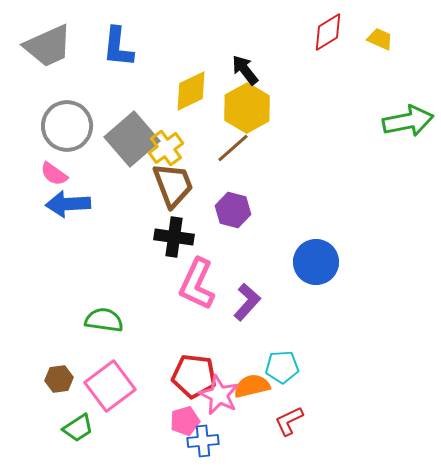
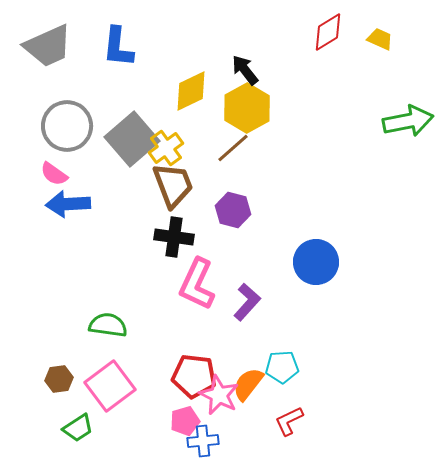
green semicircle: moved 4 px right, 5 px down
orange semicircle: moved 4 px left, 2 px up; rotated 39 degrees counterclockwise
